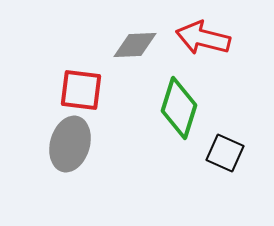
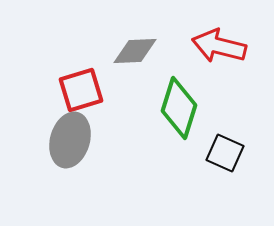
red arrow: moved 16 px right, 8 px down
gray diamond: moved 6 px down
red square: rotated 24 degrees counterclockwise
gray ellipse: moved 4 px up
